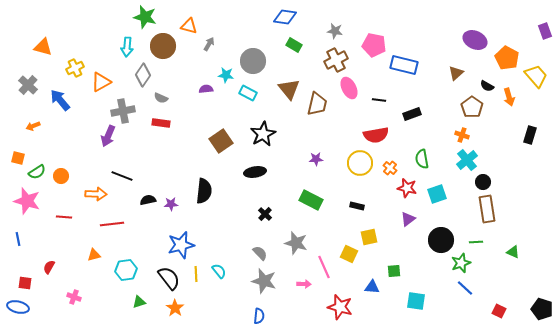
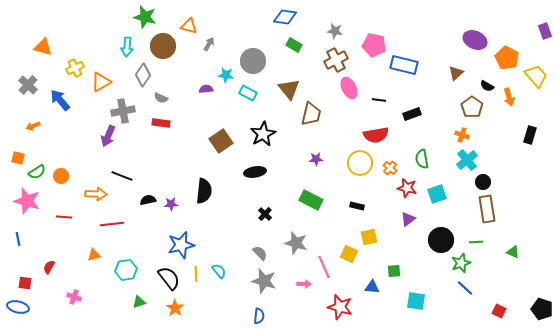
brown trapezoid at (317, 104): moved 6 px left, 10 px down
